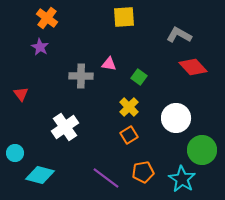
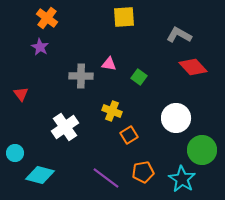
yellow cross: moved 17 px left, 4 px down; rotated 24 degrees counterclockwise
